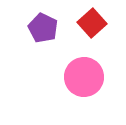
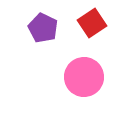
red square: rotated 8 degrees clockwise
